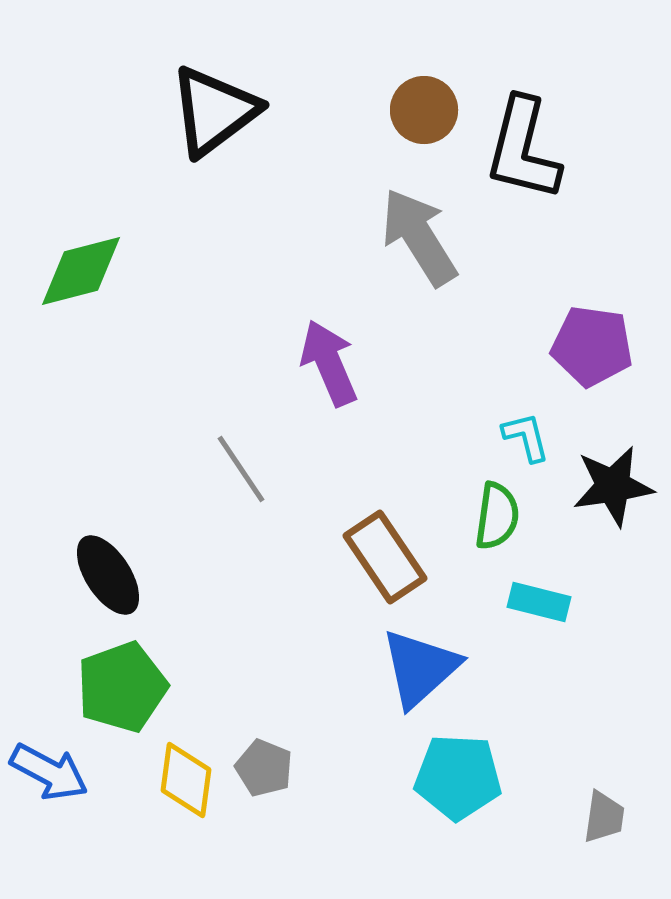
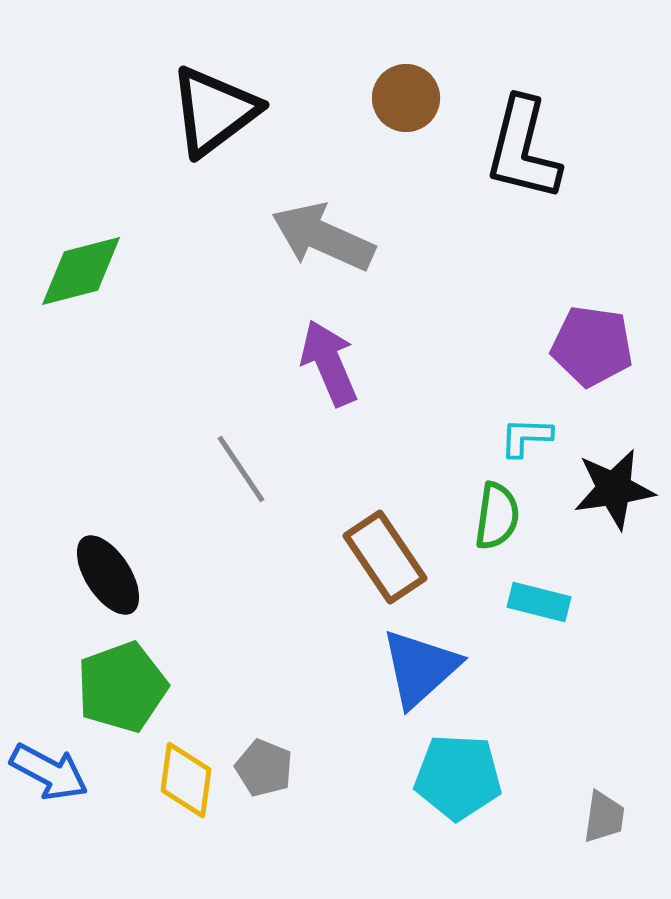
brown circle: moved 18 px left, 12 px up
gray arrow: moved 96 px left; rotated 34 degrees counterclockwise
cyan L-shape: rotated 74 degrees counterclockwise
black star: moved 1 px right, 3 px down
